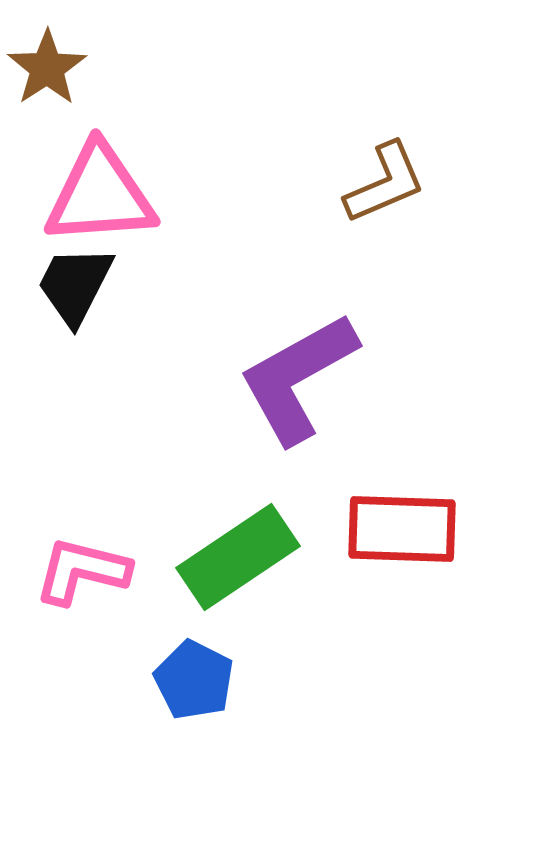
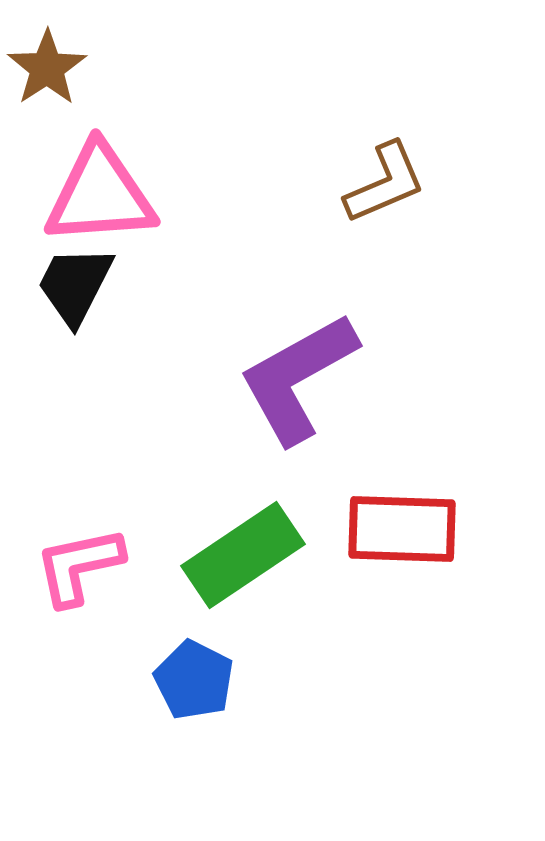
green rectangle: moved 5 px right, 2 px up
pink L-shape: moved 3 px left, 5 px up; rotated 26 degrees counterclockwise
